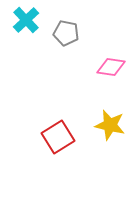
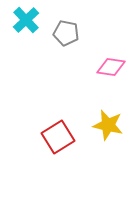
yellow star: moved 2 px left
